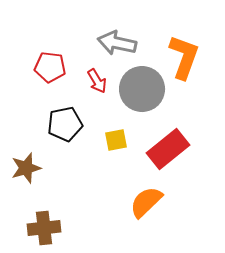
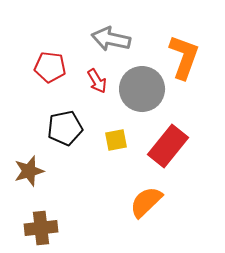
gray arrow: moved 6 px left, 4 px up
black pentagon: moved 4 px down
red rectangle: moved 3 px up; rotated 12 degrees counterclockwise
brown star: moved 3 px right, 3 px down
brown cross: moved 3 px left
